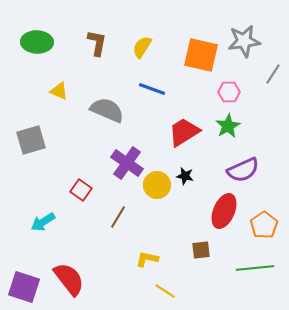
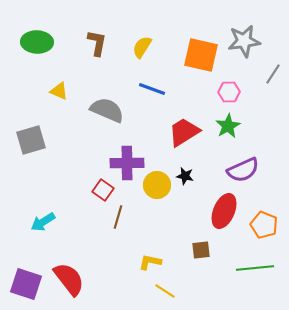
purple cross: rotated 36 degrees counterclockwise
red square: moved 22 px right
brown line: rotated 15 degrees counterclockwise
orange pentagon: rotated 16 degrees counterclockwise
yellow L-shape: moved 3 px right, 3 px down
purple square: moved 2 px right, 3 px up
